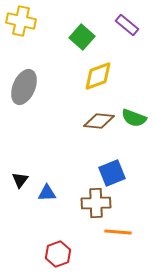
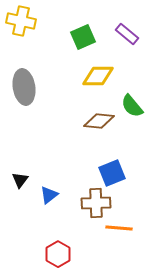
purple rectangle: moved 9 px down
green square: moved 1 px right; rotated 25 degrees clockwise
yellow diamond: rotated 20 degrees clockwise
gray ellipse: rotated 32 degrees counterclockwise
green semicircle: moved 2 px left, 12 px up; rotated 30 degrees clockwise
blue triangle: moved 2 px right, 2 px down; rotated 36 degrees counterclockwise
orange line: moved 1 px right, 4 px up
red hexagon: rotated 10 degrees counterclockwise
